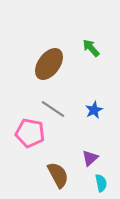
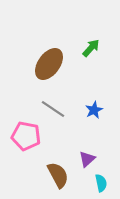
green arrow: rotated 84 degrees clockwise
pink pentagon: moved 4 px left, 3 px down
purple triangle: moved 3 px left, 1 px down
